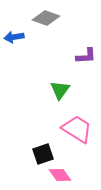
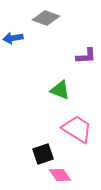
blue arrow: moved 1 px left, 1 px down
green triangle: rotated 45 degrees counterclockwise
